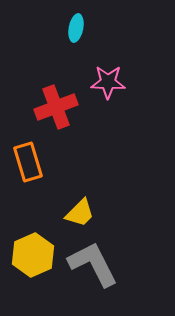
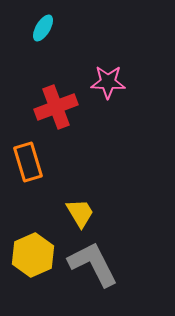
cyan ellipse: moved 33 px left; rotated 20 degrees clockwise
yellow trapezoid: rotated 76 degrees counterclockwise
